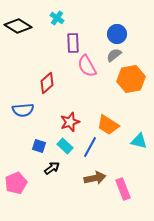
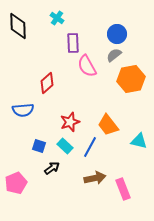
black diamond: rotated 56 degrees clockwise
orange trapezoid: rotated 20 degrees clockwise
